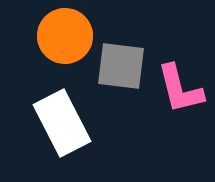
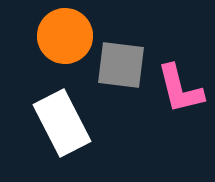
gray square: moved 1 px up
